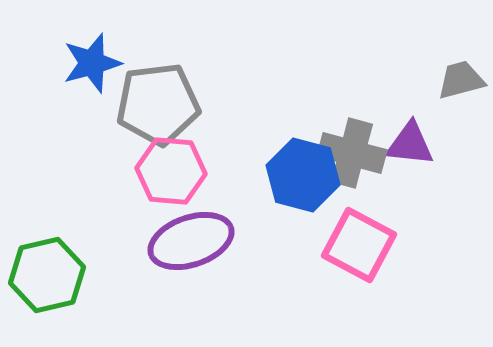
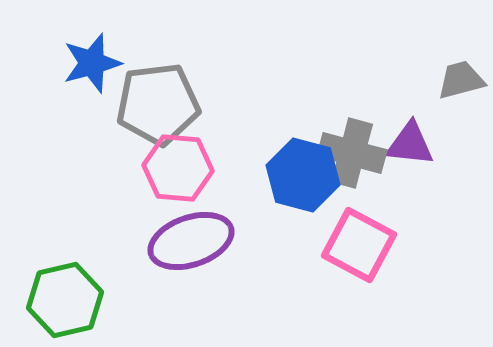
pink hexagon: moved 7 px right, 3 px up
green hexagon: moved 18 px right, 25 px down
